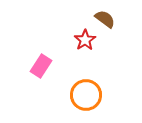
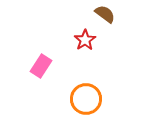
brown semicircle: moved 5 px up
orange circle: moved 4 px down
